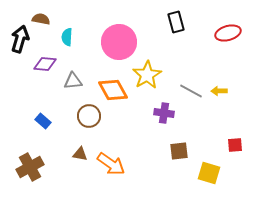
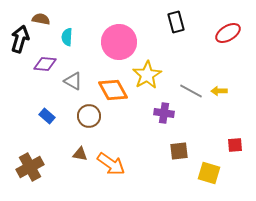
red ellipse: rotated 15 degrees counterclockwise
gray triangle: rotated 36 degrees clockwise
blue rectangle: moved 4 px right, 5 px up
